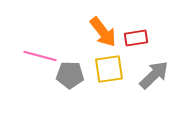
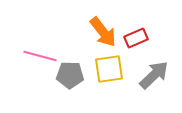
red rectangle: rotated 15 degrees counterclockwise
